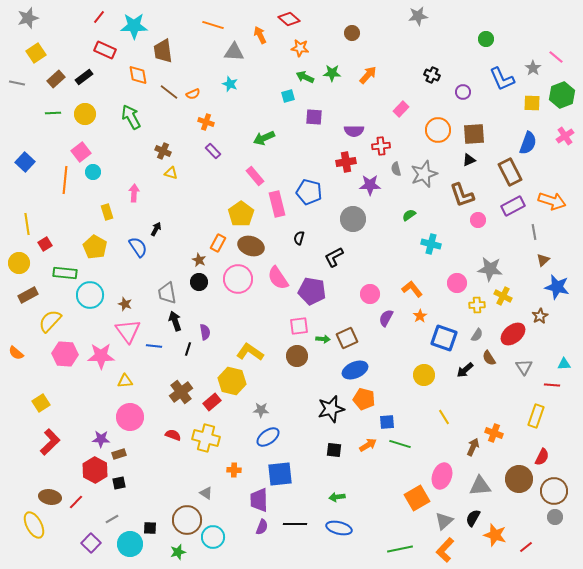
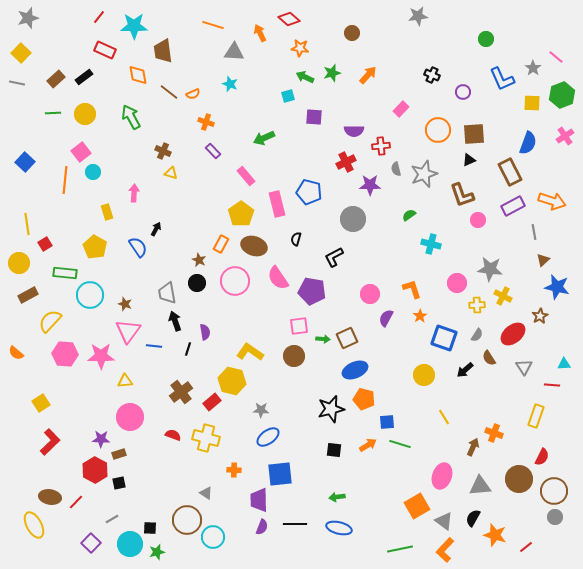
orange arrow at (260, 35): moved 2 px up
yellow square at (36, 53): moved 15 px left; rotated 12 degrees counterclockwise
green star at (332, 73): rotated 18 degrees counterclockwise
red cross at (346, 162): rotated 18 degrees counterclockwise
pink rectangle at (255, 176): moved 9 px left
black semicircle at (299, 238): moved 3 px left, 1 px down
orange rectangle at (218, 243): moved 3 px right, 1 px down
brown ellipse at (251, 246): moved 3 px right
pink circle at (238, 279): moved 3 px left, 2 px down
black circle at (199, 282): moved 2 px left, 1 px down
orange L-shape at (412, 289): rotated 20 degrees clockwise
pink triangle at (128, 331): rotated 12 degrees clockwise
brown circle at (297, 356): moved 3 px left
orange square at (417, 498): moved 8 px down
gray triangle at (444, 521): rotated 42 degrees counterclockwise
green star at (178, 552): moved 21 px left
